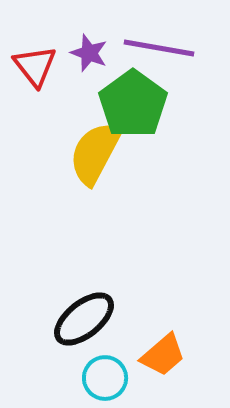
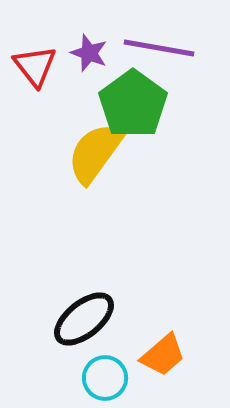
yellow semicircle: rotated 8 degrees clockwise
